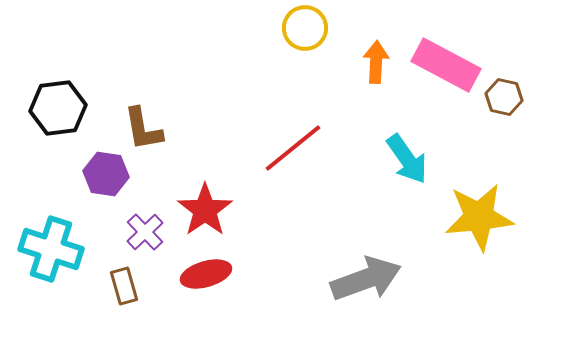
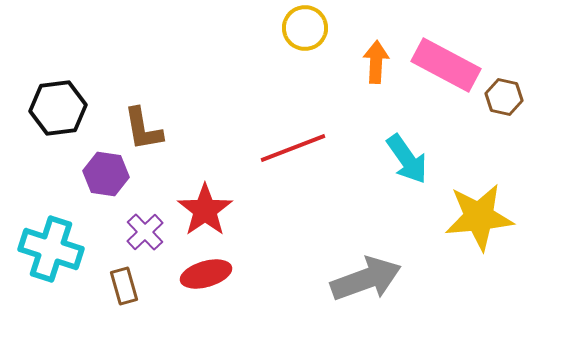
red line: rotated 18 degrees clockwise
